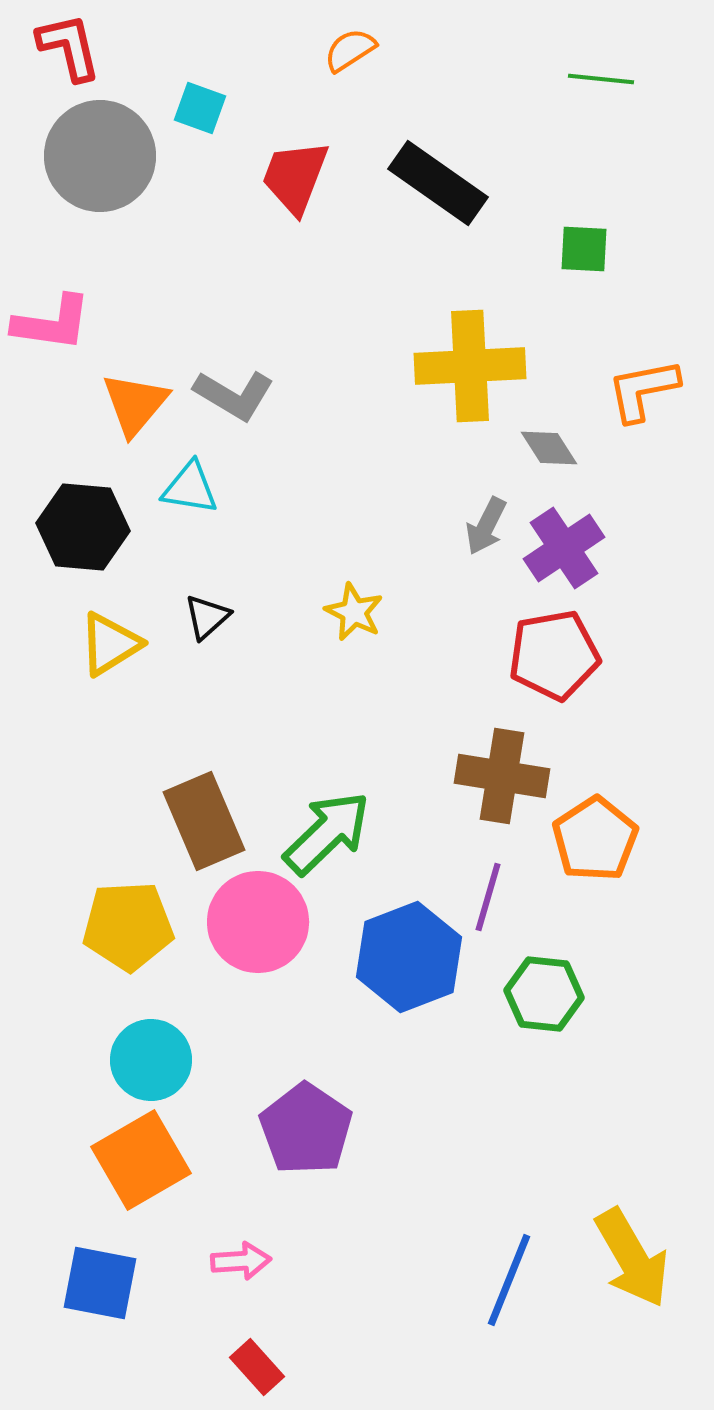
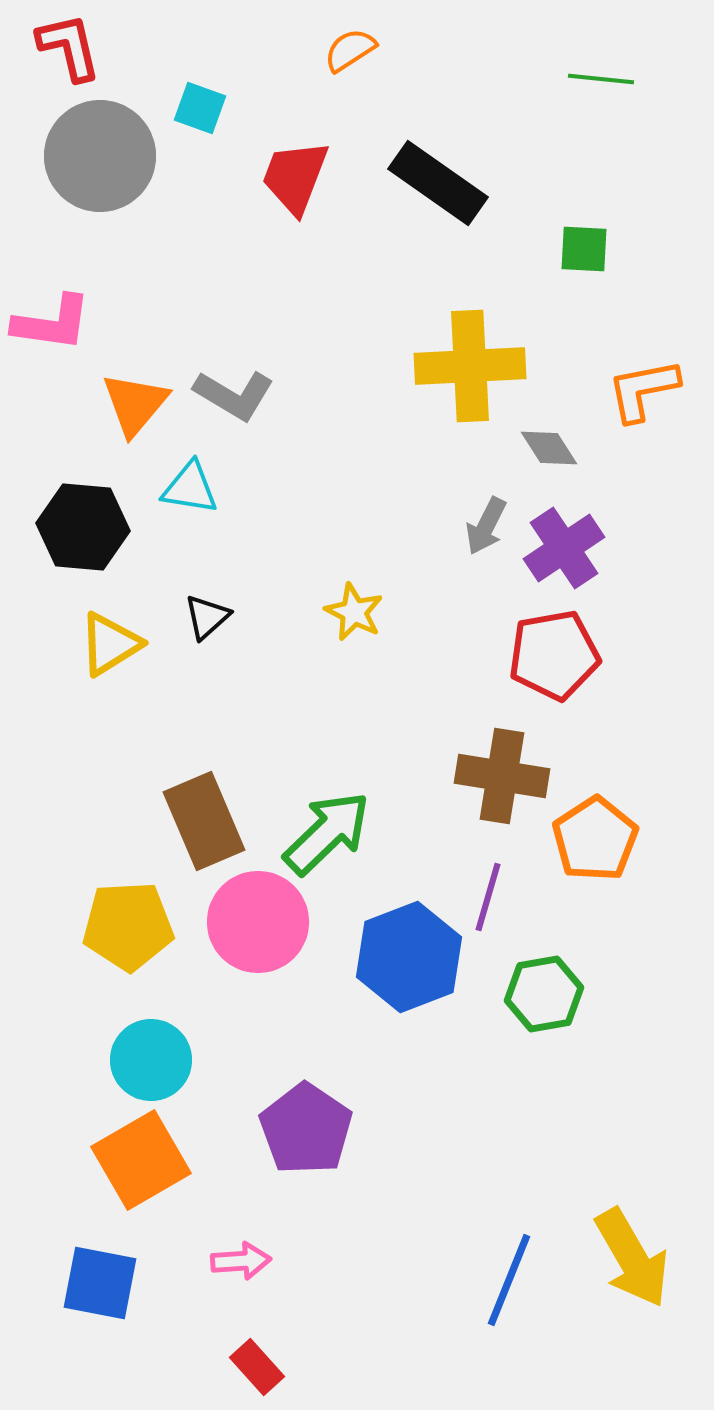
green hexagon: rotated 16 degrees counterclockwise
